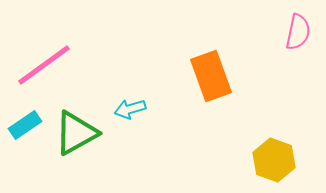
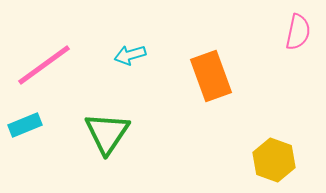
cyan arrow: moved 54 px up
cyan rectangle: rotated 12 degrees clockwise
green triangle: moved 31 px right; rotated 27 degrees counterclockwise
